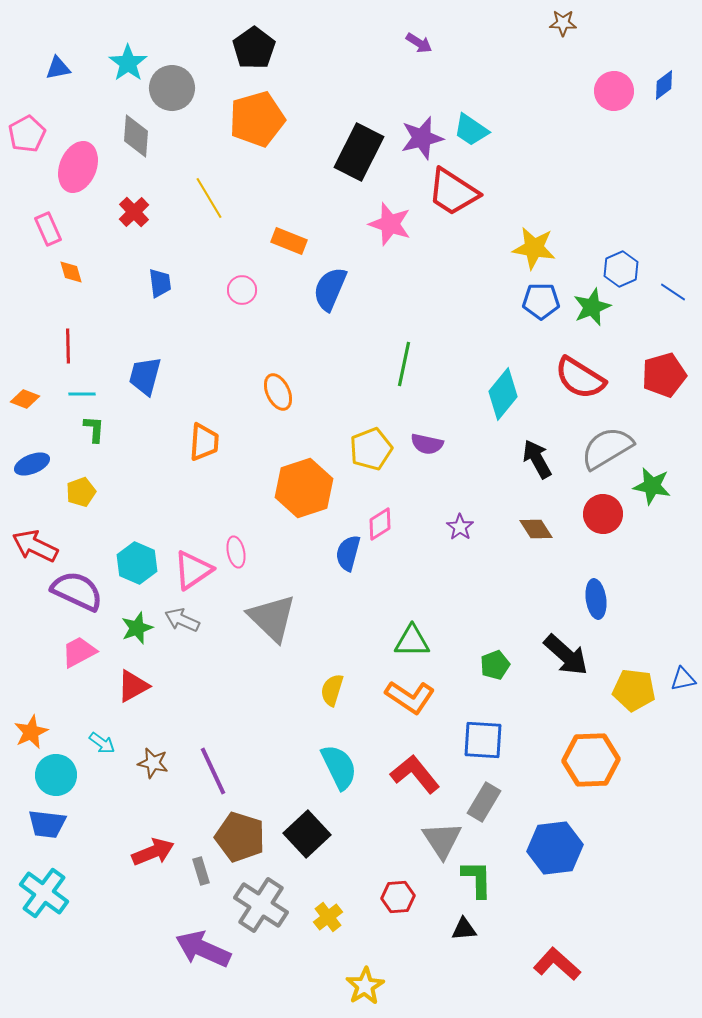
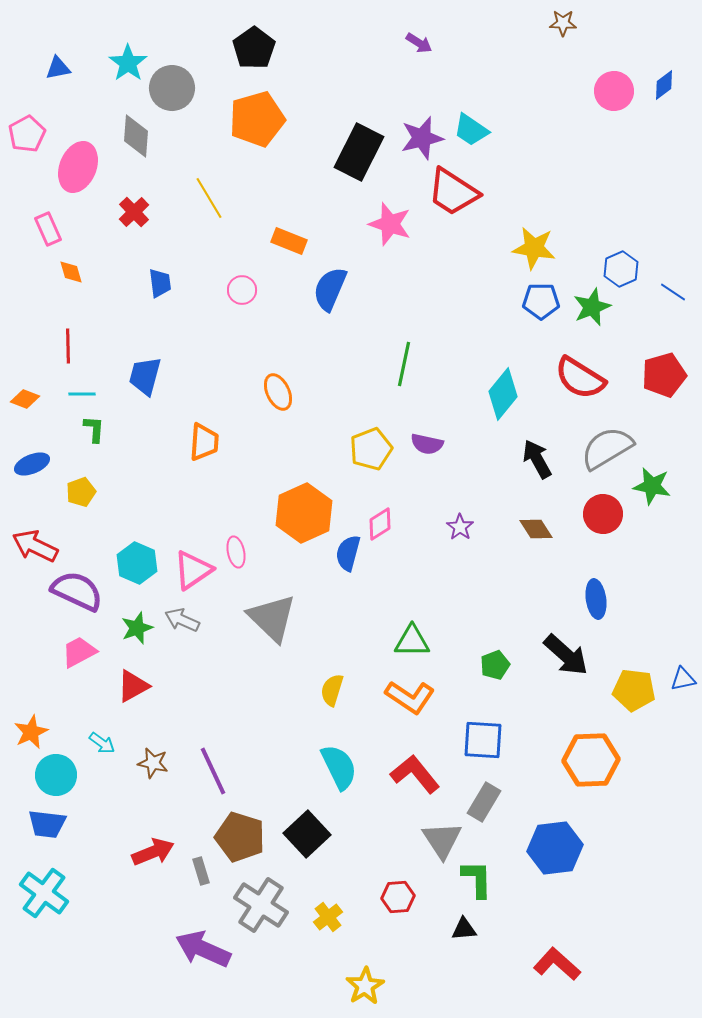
orange hexagon at (304, 488): moved 25 px down; rotated 6 degrees counterclockwise
